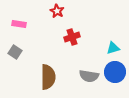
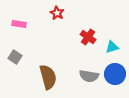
red star: moved 2 px down
red cross: moved 16 px right; rotated 35 degrees counterclockwise
cyan triangle: moved 1 px left, 1 px up
gray square: moved 5 px down
blue circle: moved 2 px down
brown semicircle: rotated 15 degrees counterclockwise
